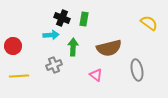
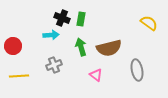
green rectangle: moved 3 px left
green arrow: moved 8 px right; rotated 18 degrees counterclockwise
